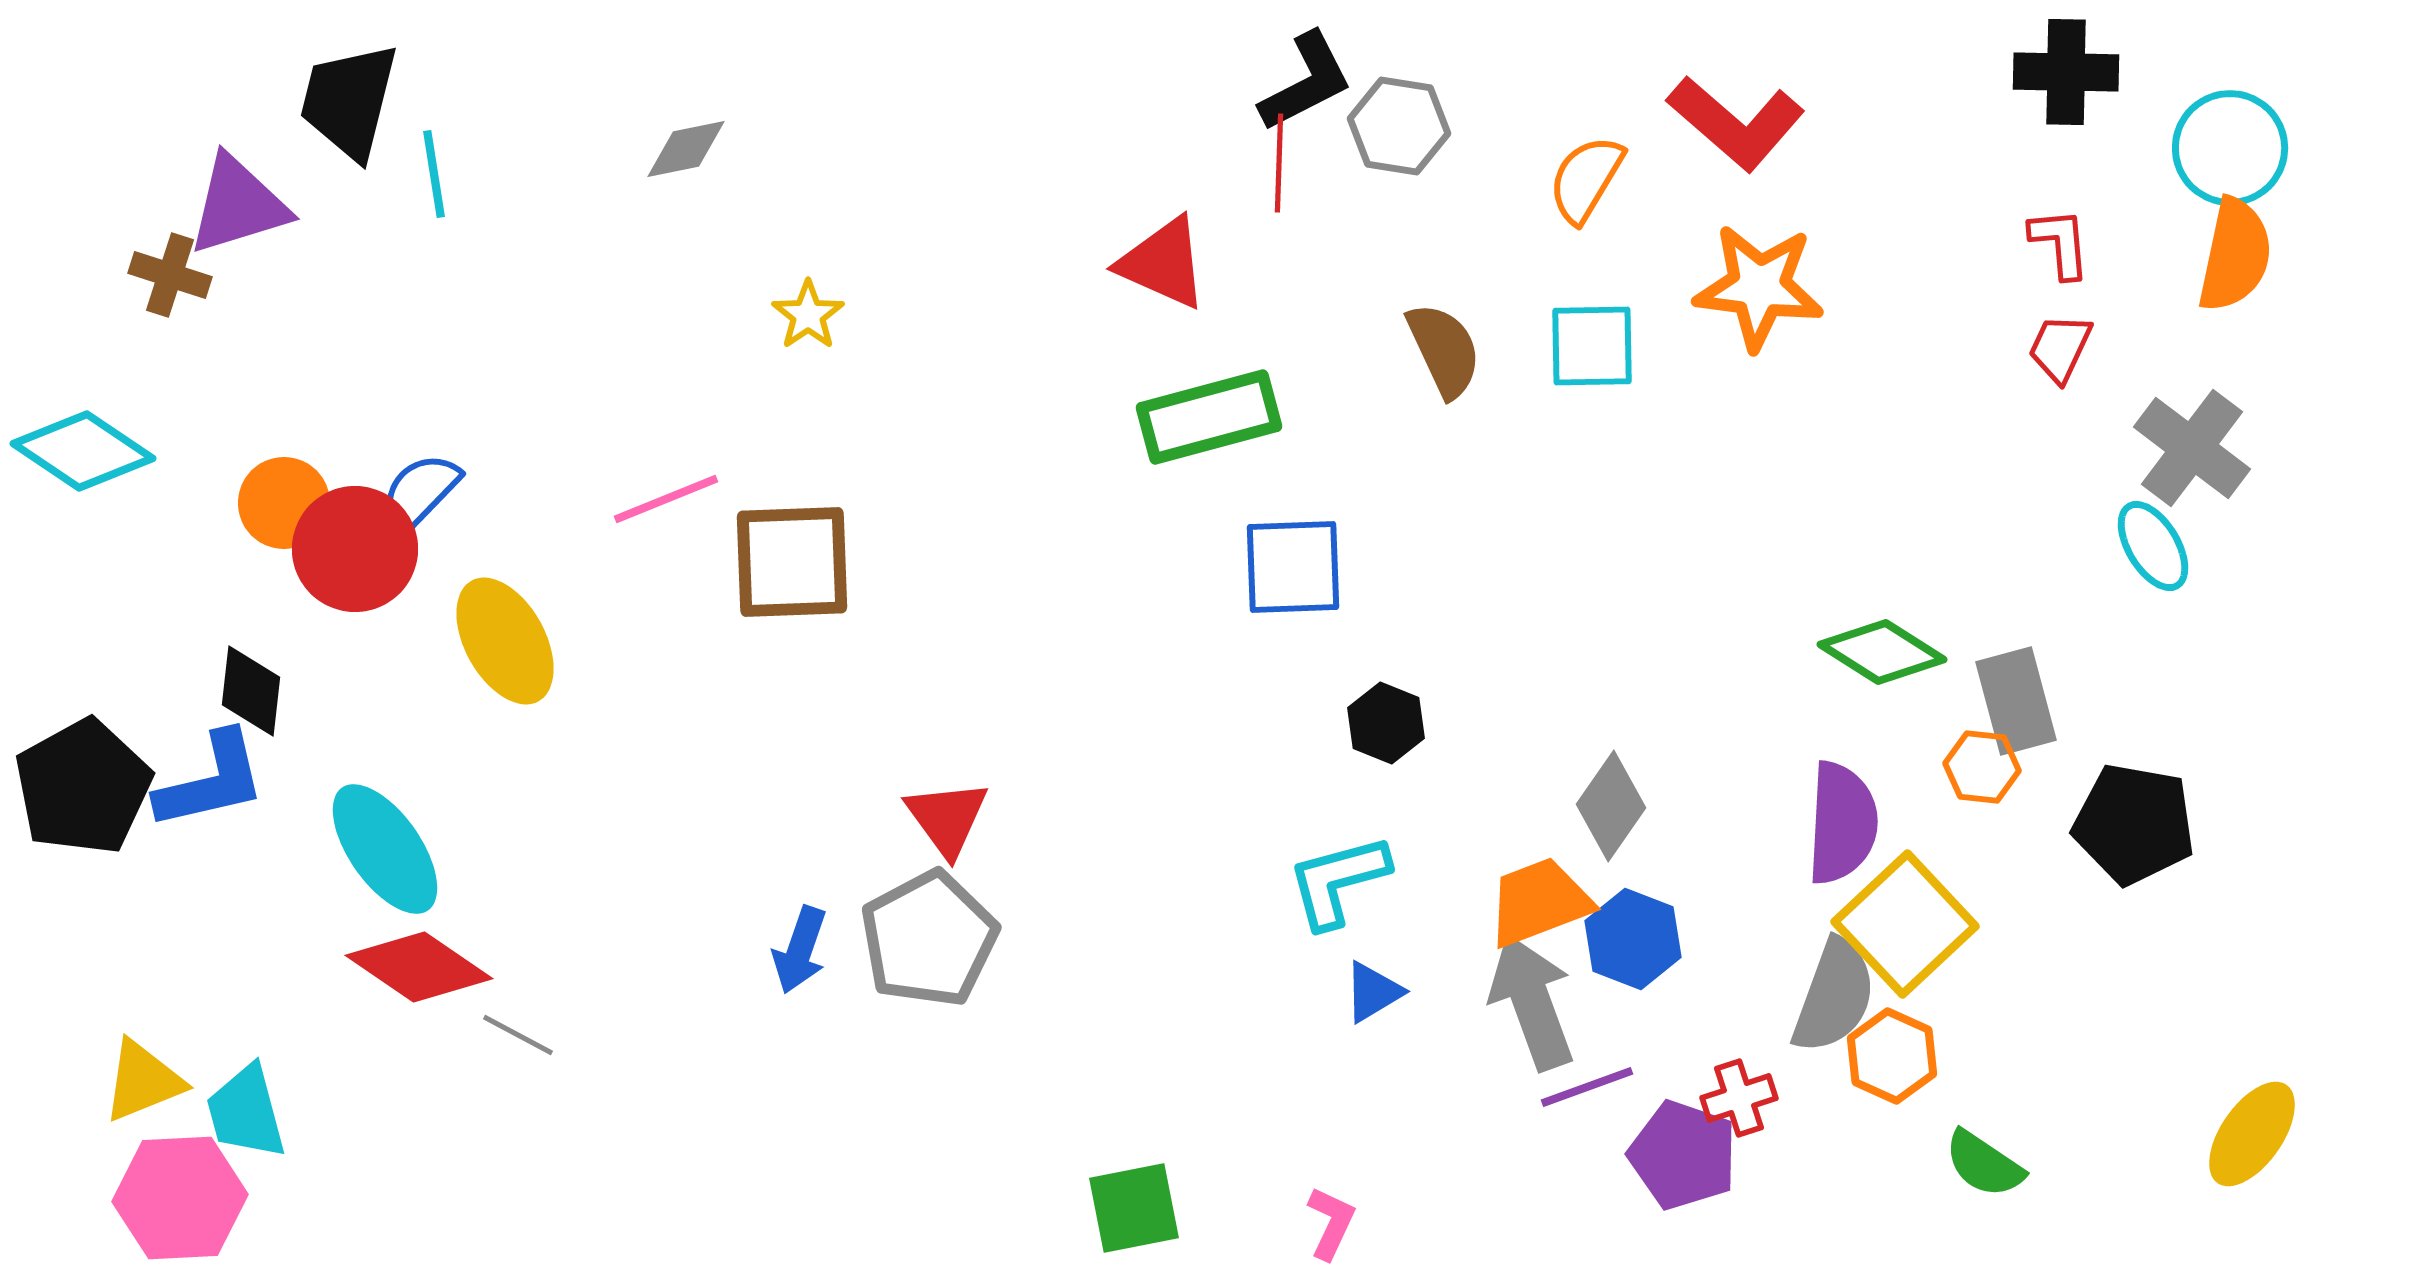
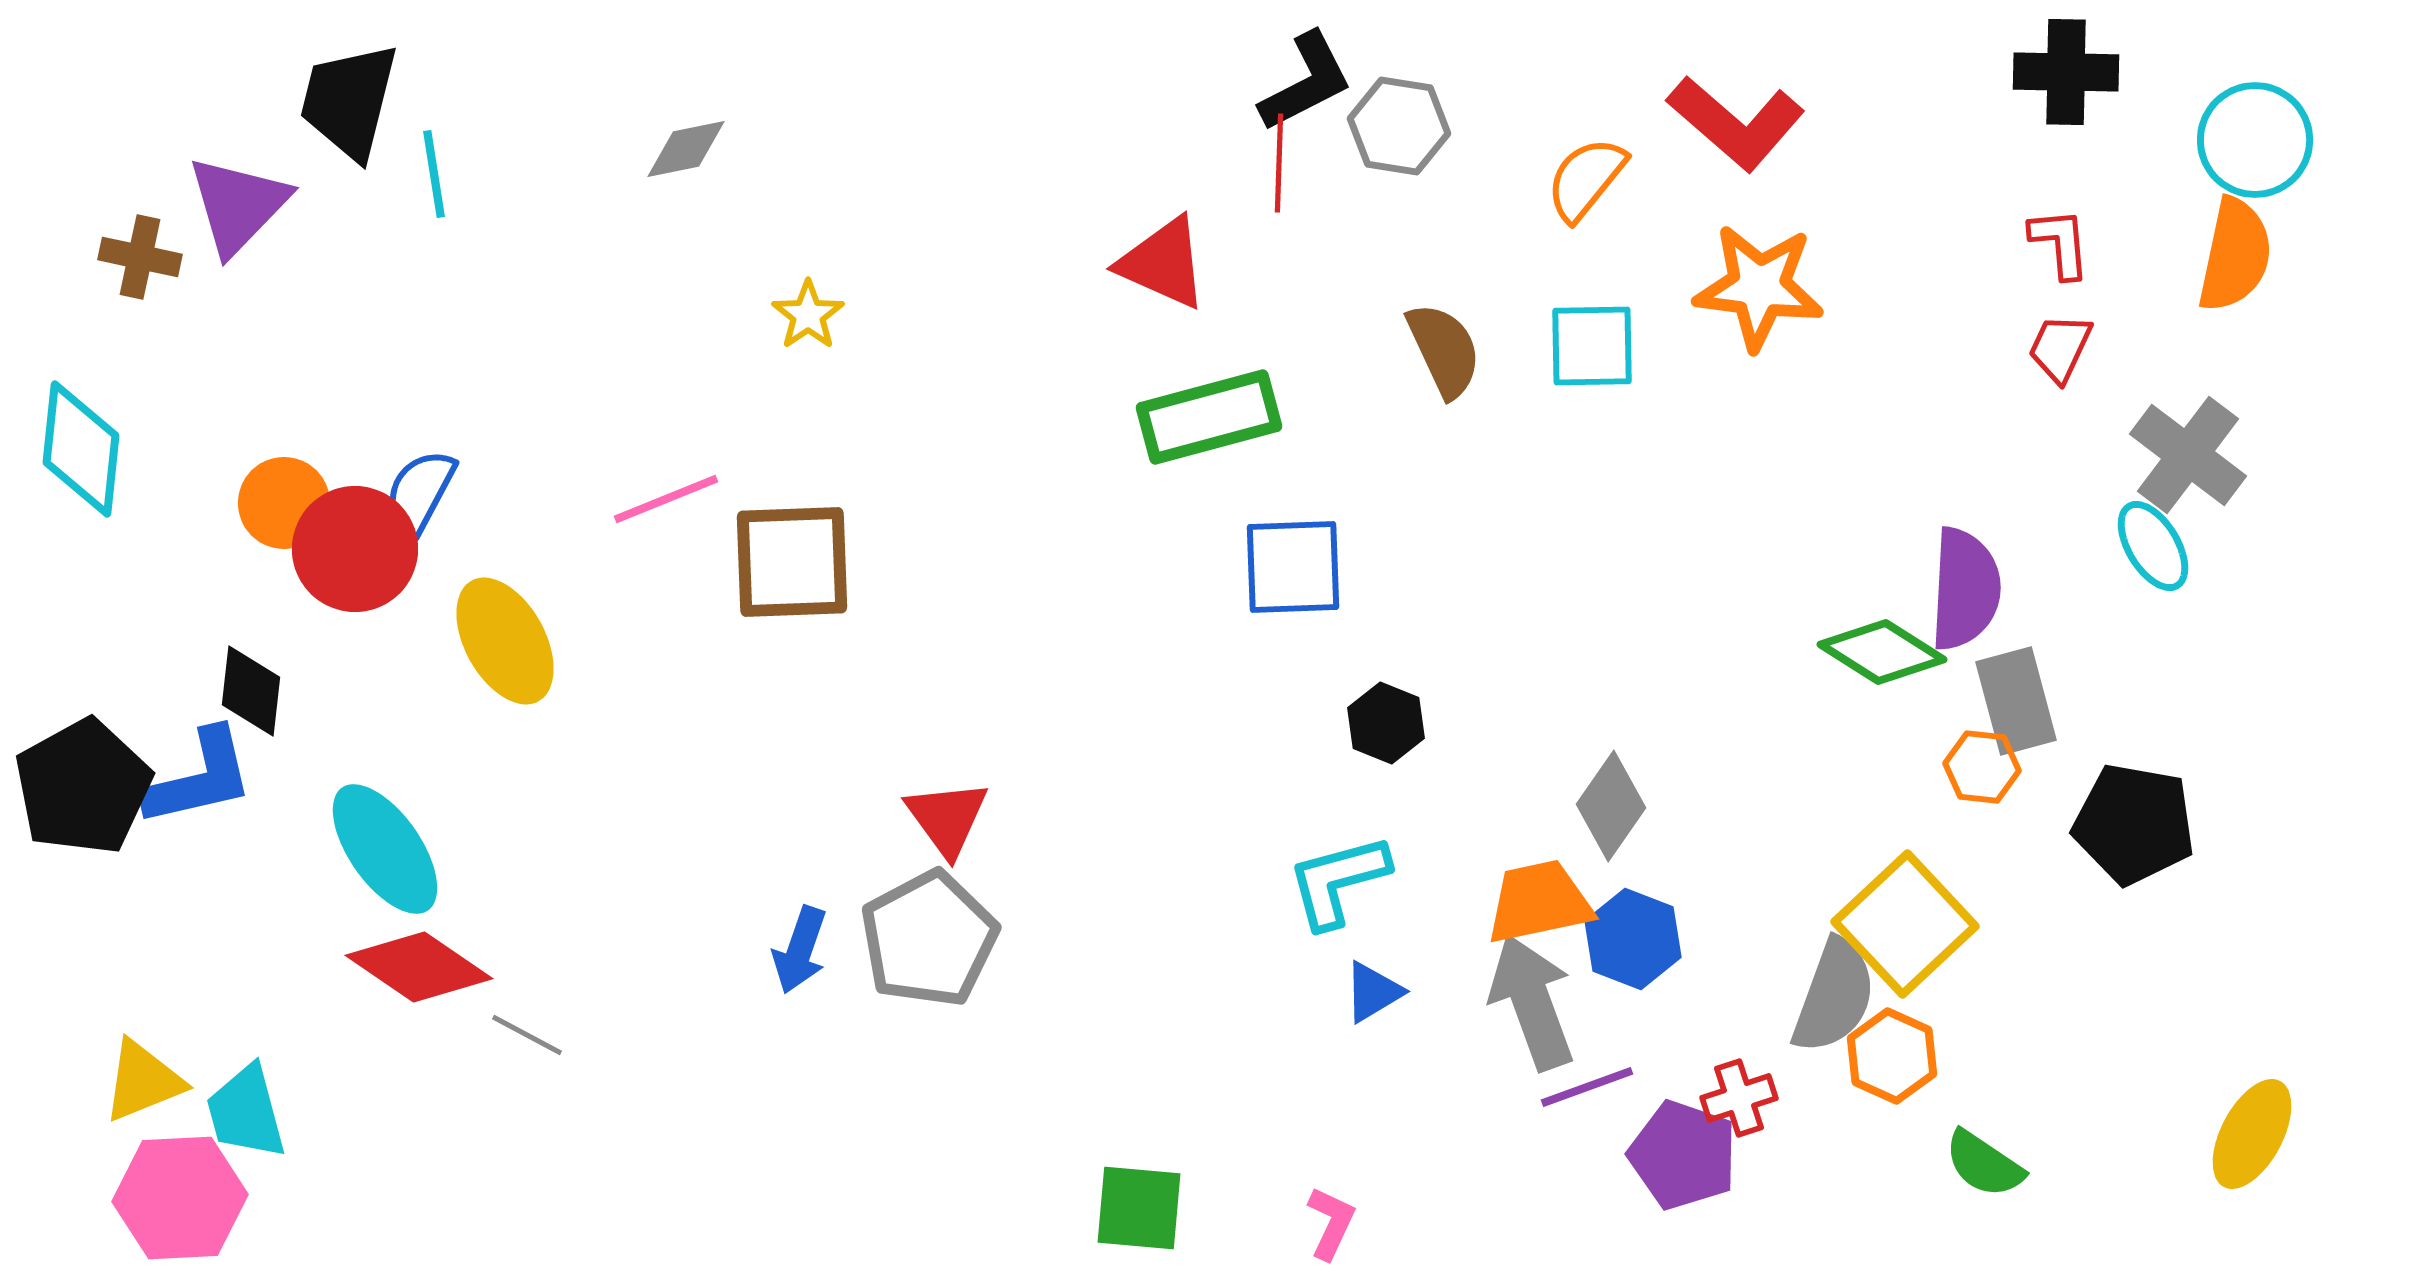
cyan circle at (2230, 148): moved 25 px right, 8 px up
orange semicircle at (1586, 179): rotated 8 degrees clockwise
purple triangle at (238, 205): rotated 29 degrees counterclockwise
brown cross at (170, 275): moved 30 px left, 18 px up; rotated 6 degrees counterclockwise
gray cross at (2192, 448): moved 4 px left, 7 px down
cyan diamond at (83, 451): moved 2 px left, 2 px up; rotated 62 degrees clockwise
blue semicircle at (420, 492): rotated 16 degrees counterclockwise
blue L-shape at (211, 781): moved 12 px left, 3 px up
purple semicircle at (1842, 823): moved 123 px right, 234 px up
orange trapezoid at (1539, 902): rotated 9 degrees clockwise
gray line at (518, 1035): moved 9 px right
yellow ellipse at (2252, 1134): rotated 7 degrees counterclockwise
green square at (1134, 1208): moved 5 px right; rotated 16 degrees clockwise
